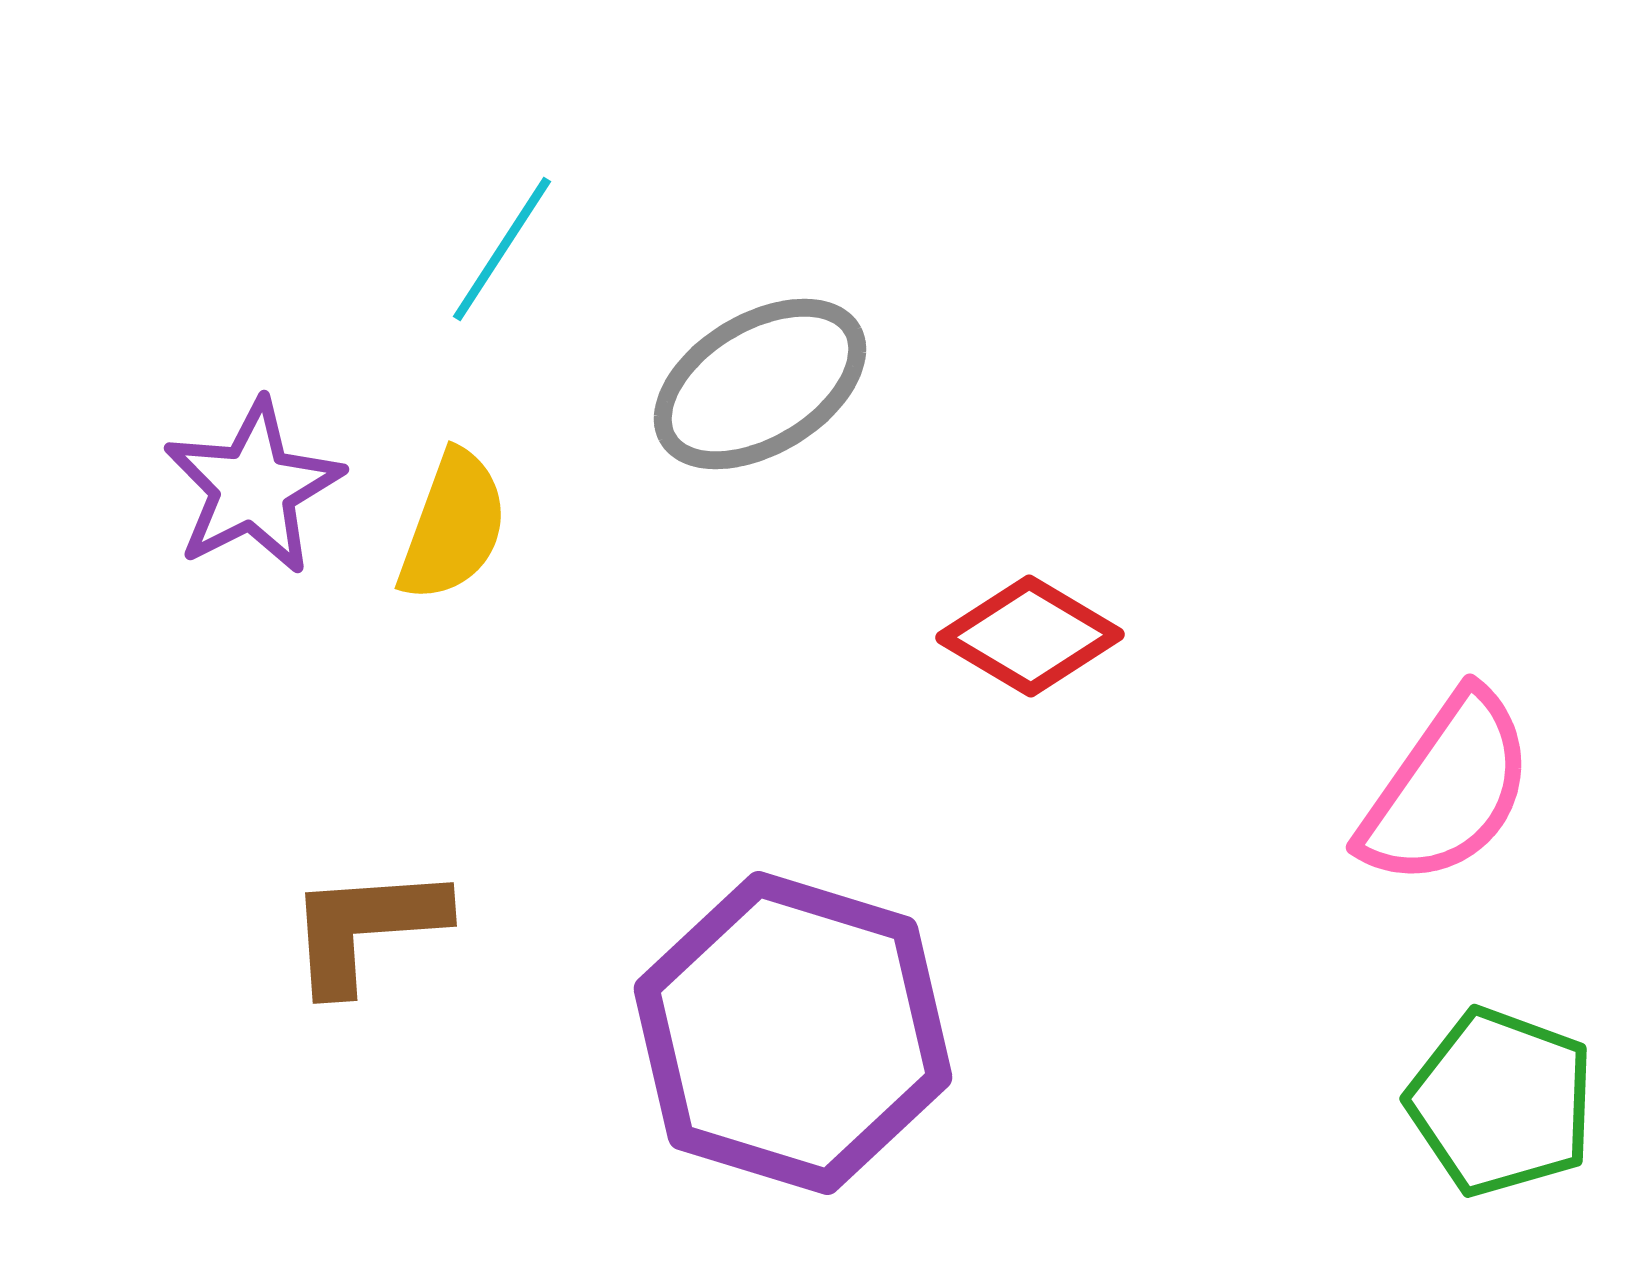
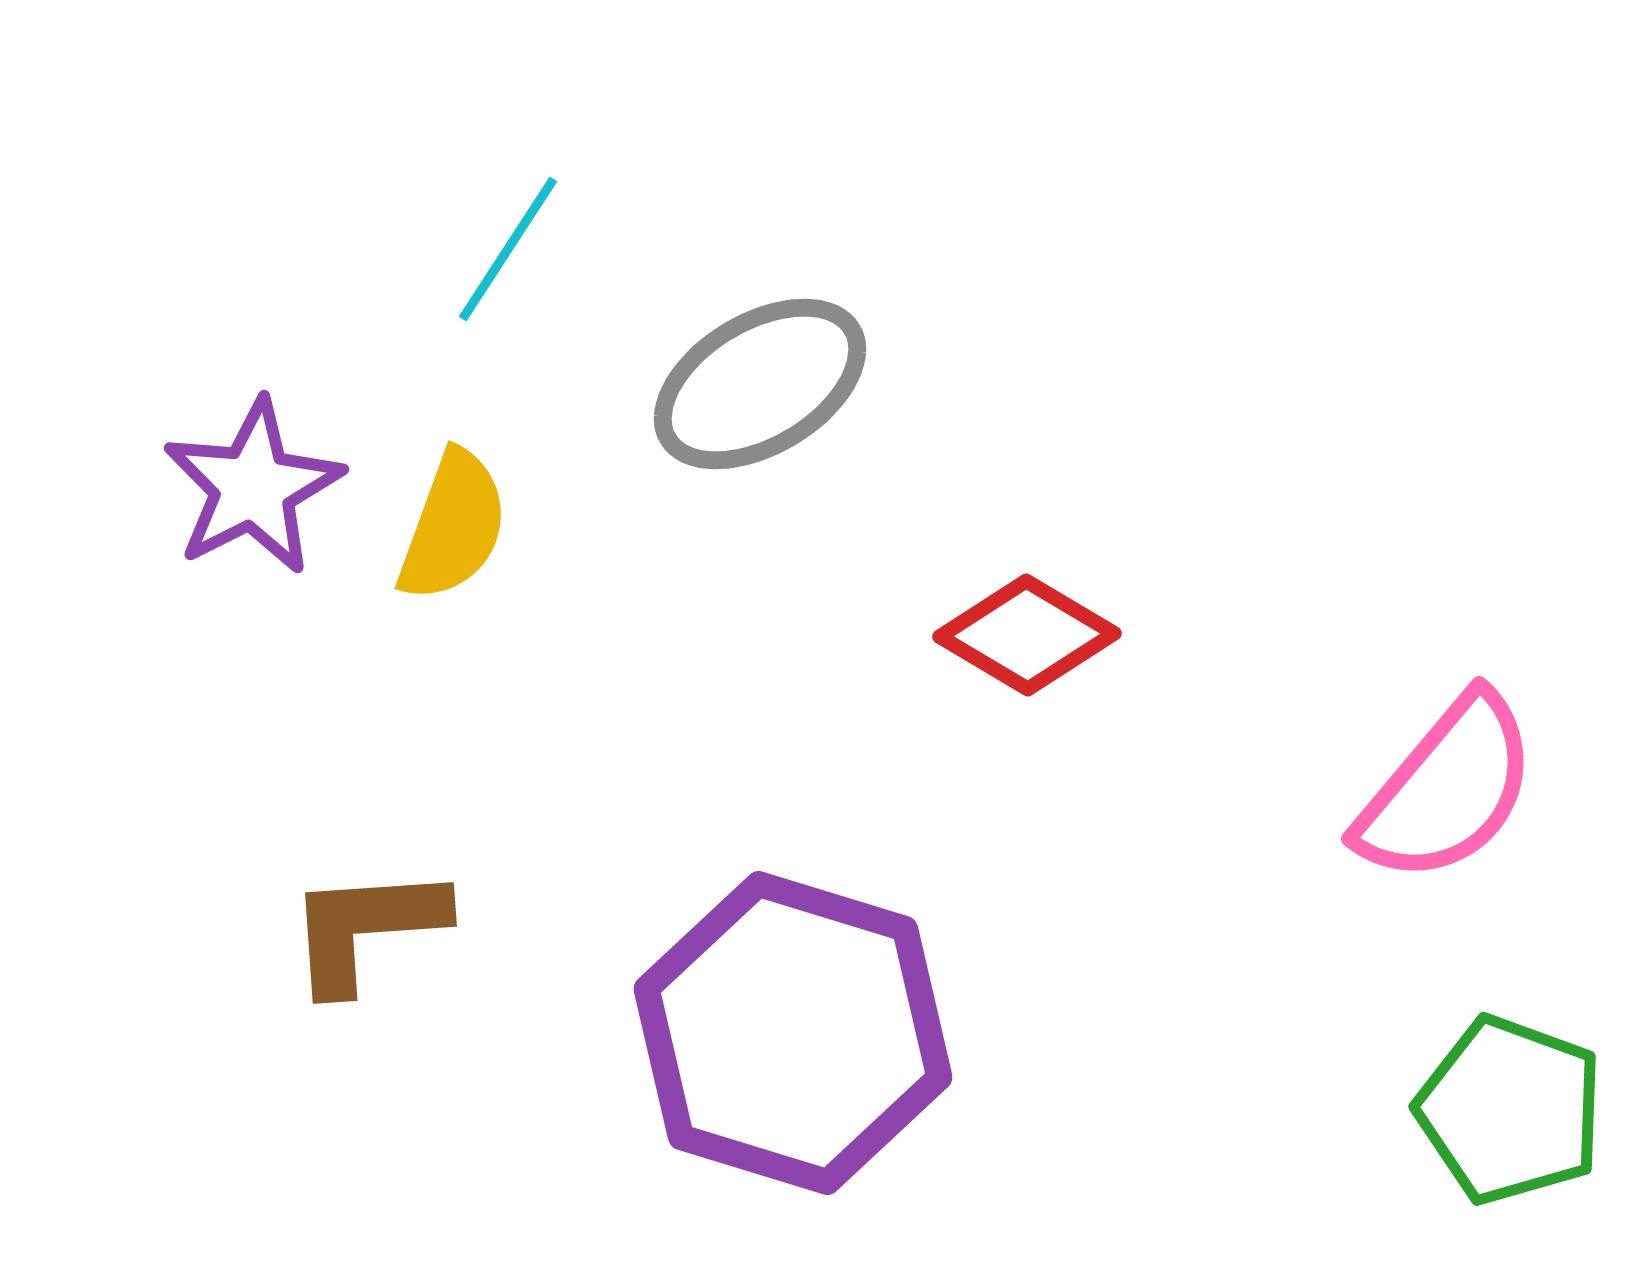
cyan line: moved 6 px right
red diamond: moved 3 px left, 1 px up
pink semicircle: rotated 5 degrees clockwise
green pentagon: moved 9 px right, 8 px down
